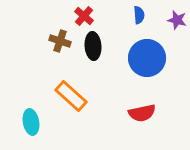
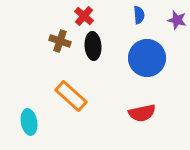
cyan ellipse: moved 2 px left
